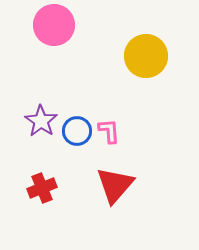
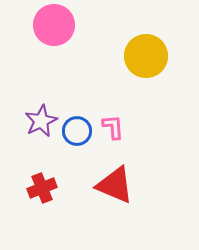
purple star: rotated 12 degrees clockwise
pink L-shape: moved 4 px right, 4 px up
red triangle: rotated 48 degrees counterclockwise
